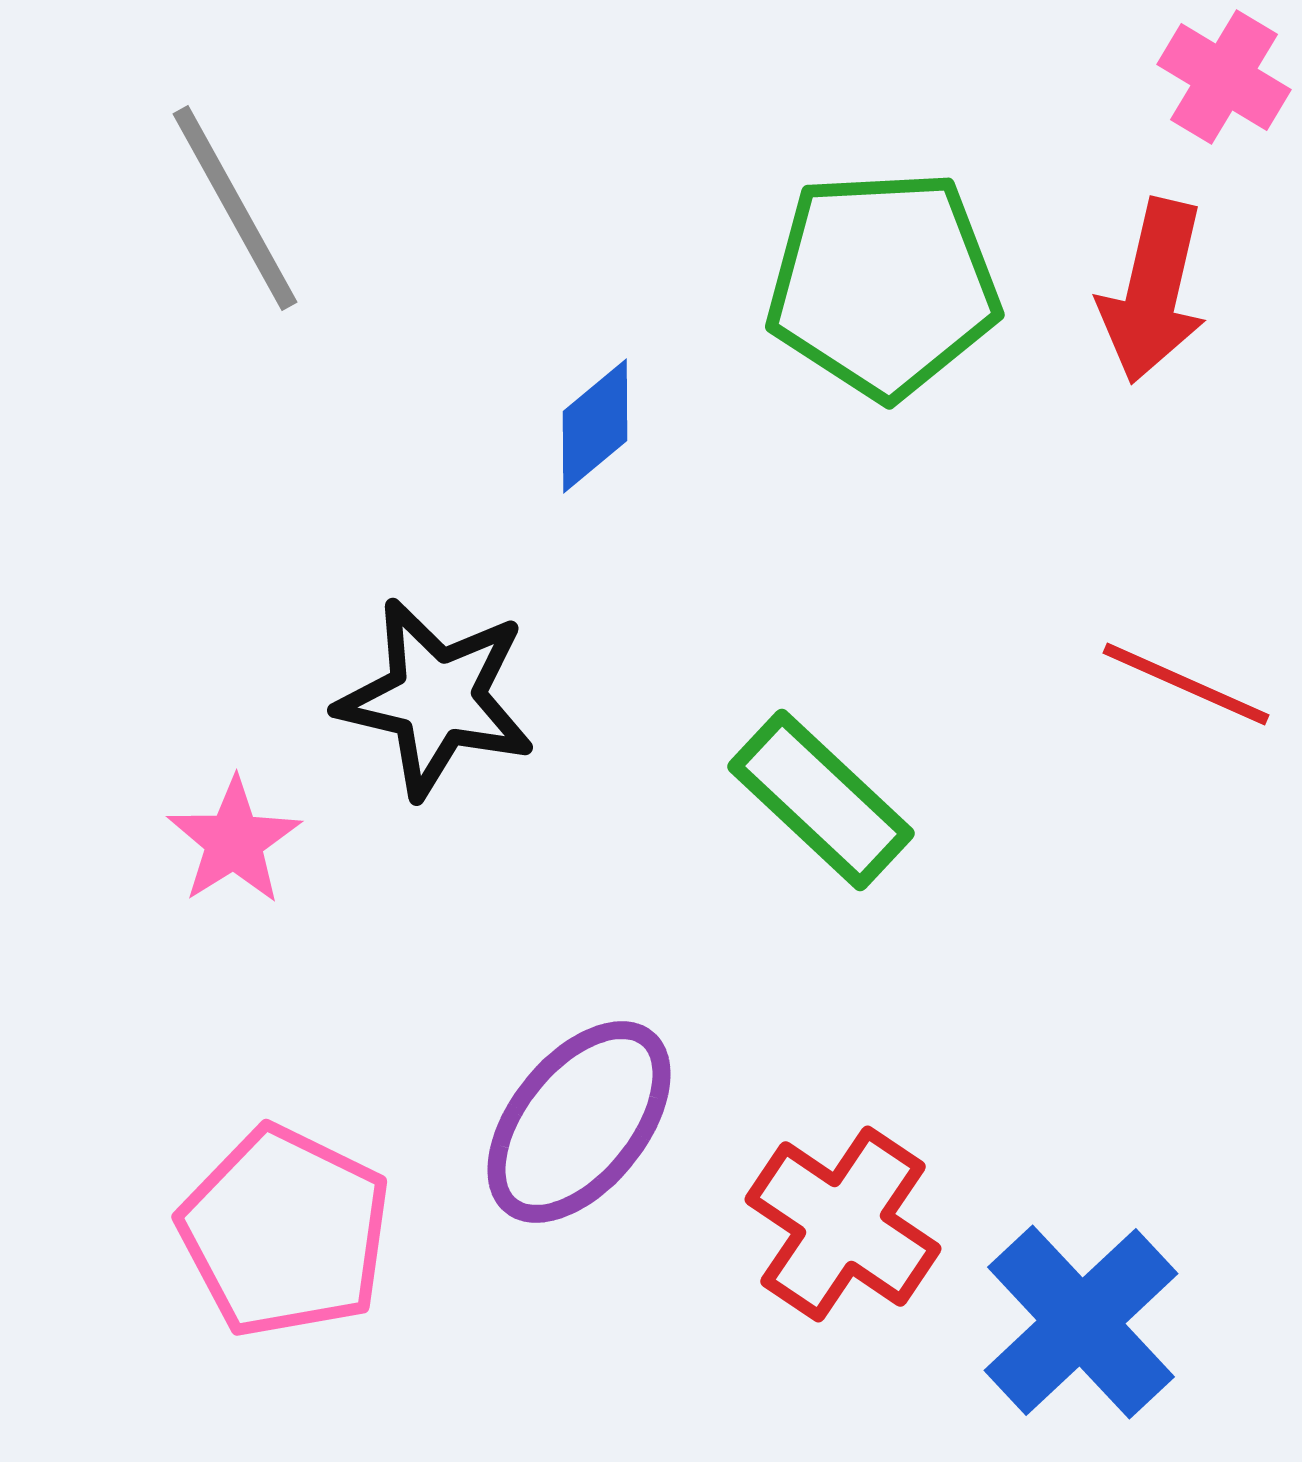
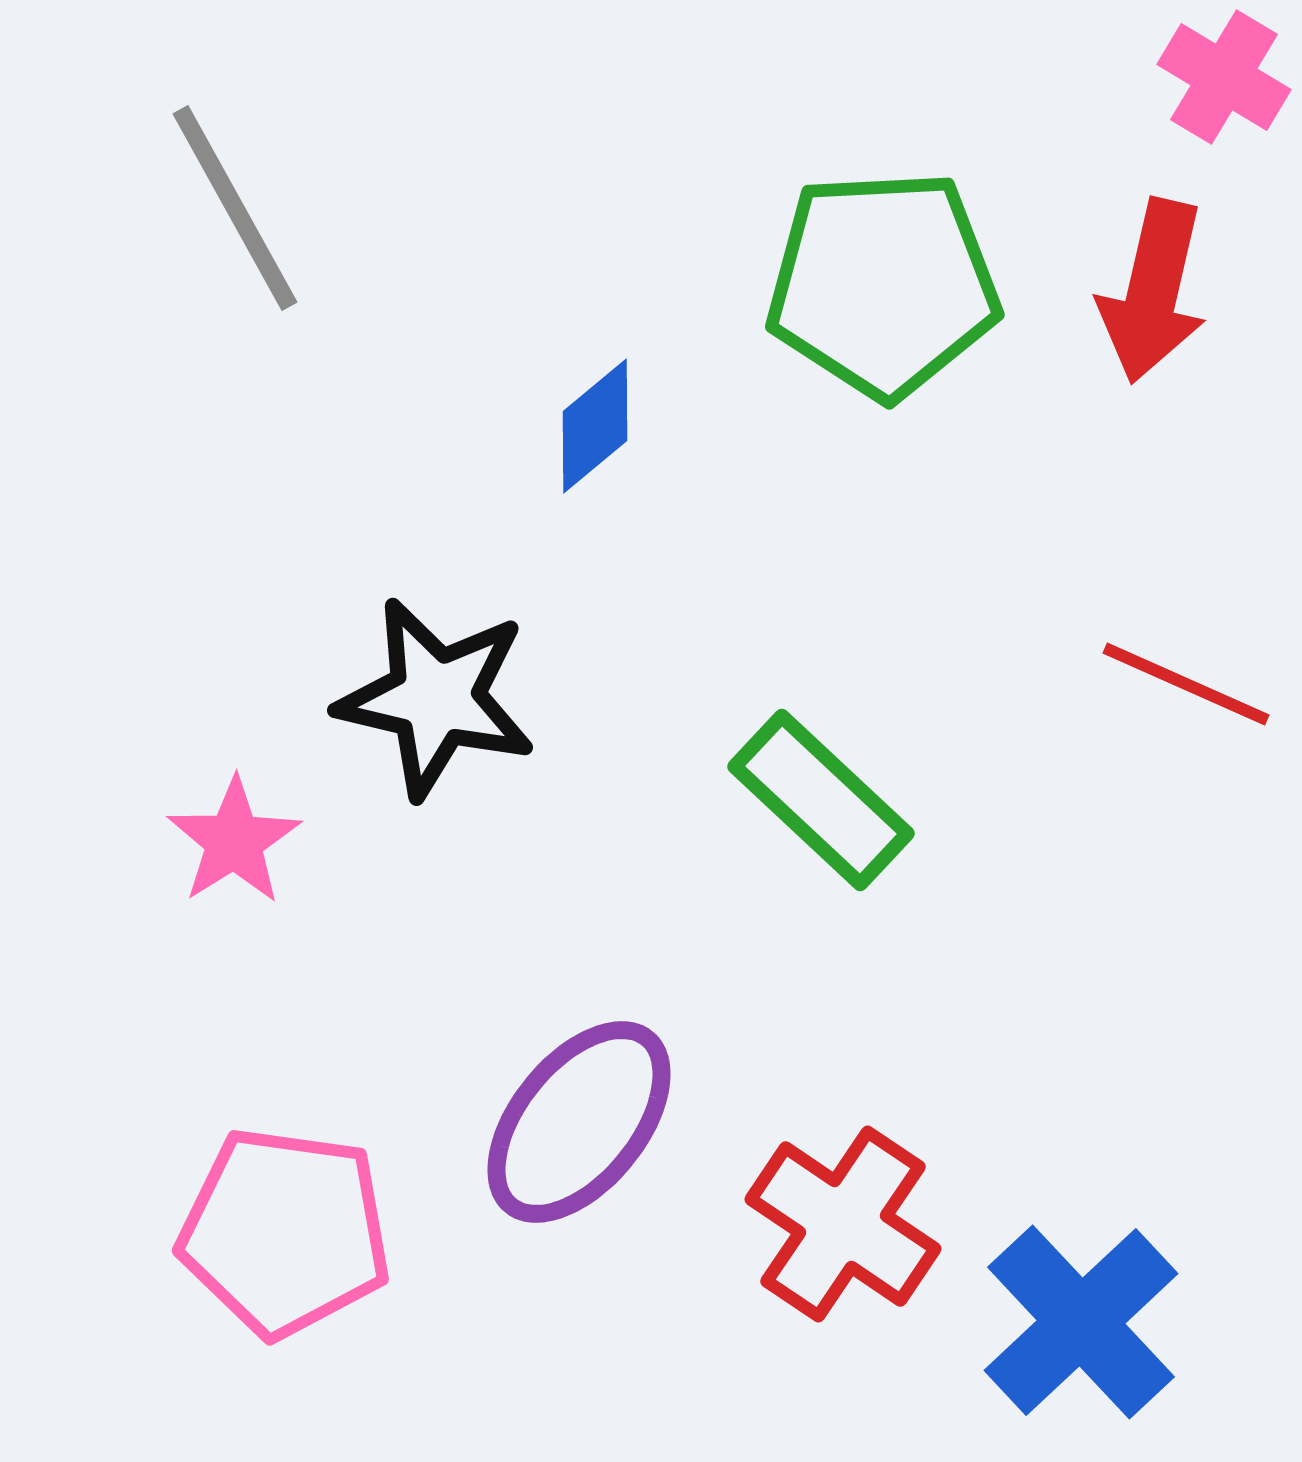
pink pentagon: rotated 18 degrees counterclockwise
